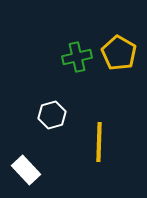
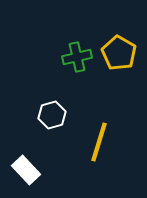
yellow line: rotated 15 degrees clockwise
